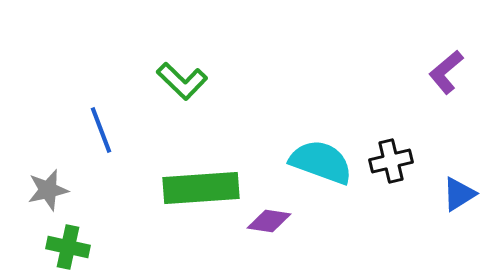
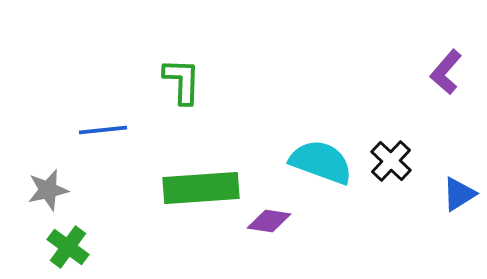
purple L-shape: rotated 9 degrees counterclockwise
green L-shape: rotated 132 degrees counterclockwise
blue line: moved 2 px right; rotated 75 degrees counterclockwise
black cross: rotated 33 degrees counterclockwise
green cross: rotated 24 degrees clockwise
